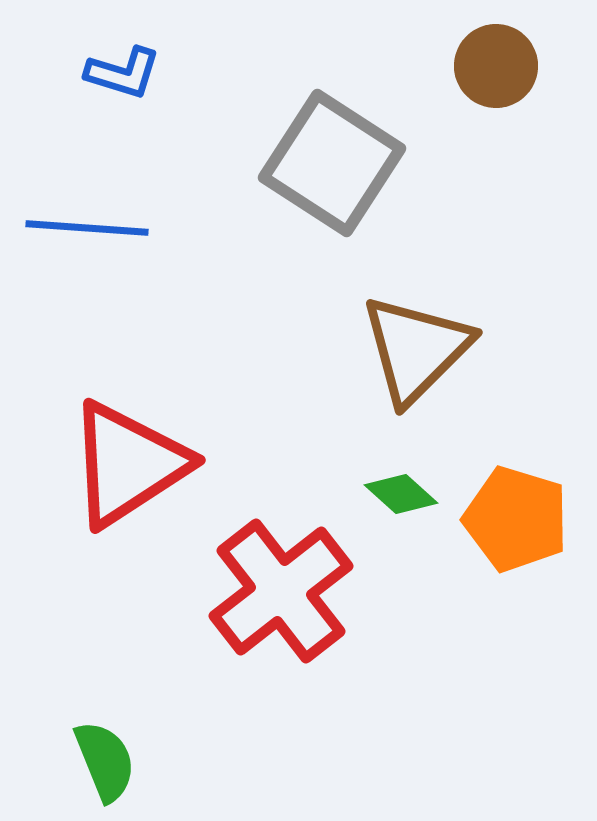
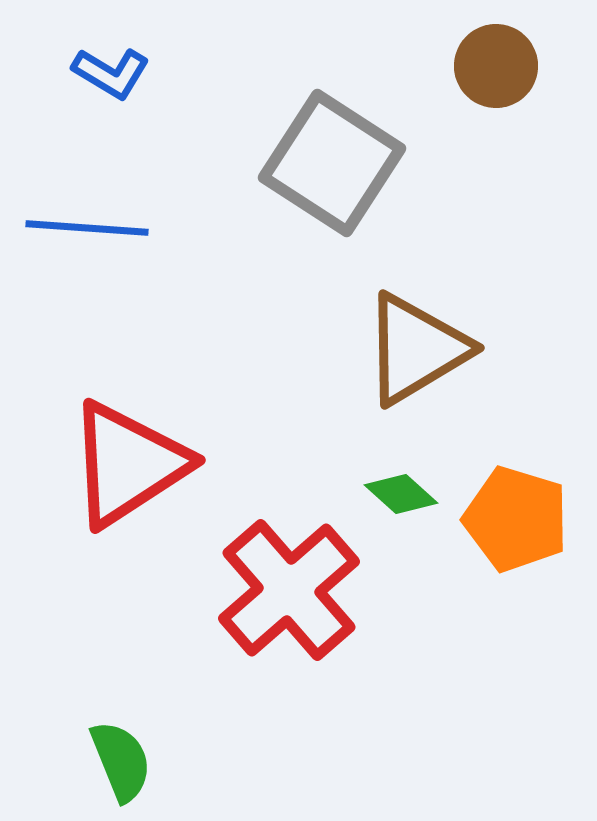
blue L-shape: moved 12 px left; rotated 14 degrees clockwise
brown triangle: rotated 14 degrees clockwise
red cross: moved 8 px right, 1 px up; rotated 3 degrees counterclockwise
green semicircle: moved 16 px right
